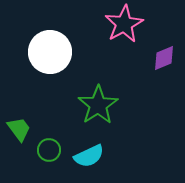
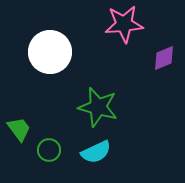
pink star: rotated 24 degrees clockwise
green star: moved 2 px down; rotated 24 degrees counterclockwise
cyan semicircle: moved 7 px right, 4 px up
